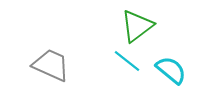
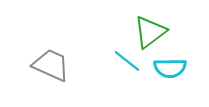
green triangle: moved 13 px right, 6 px down
cyan semicircle: moved 1 px left, 2 px up; rotated 140 degrees clockwise
